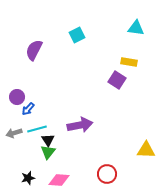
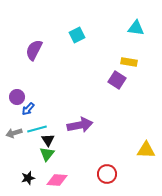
green triangle: moved 1 px left, 2 px down
pink diamond: moved 2 px left
